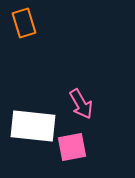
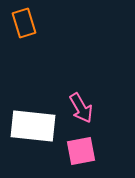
pink arrow: moved 4 px down
pink square: moved 9 px right, 4 px down
